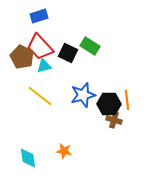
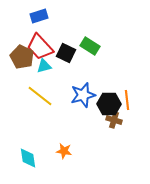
black square: moved 2 px left
